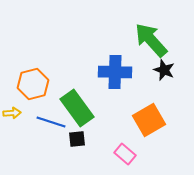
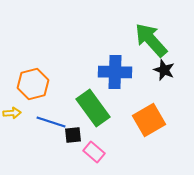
green rectangle: moved 16 px right
black square: moved 4 px left, 4 px up
pink rectangle: moved 31 px left, 2 px up
